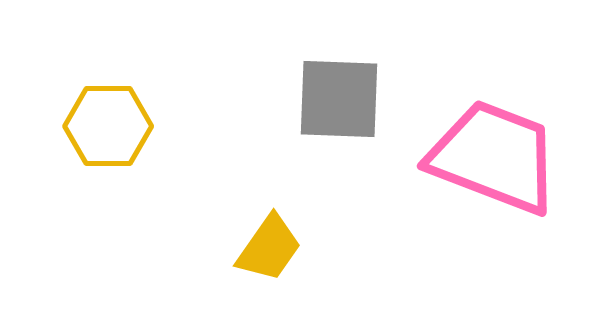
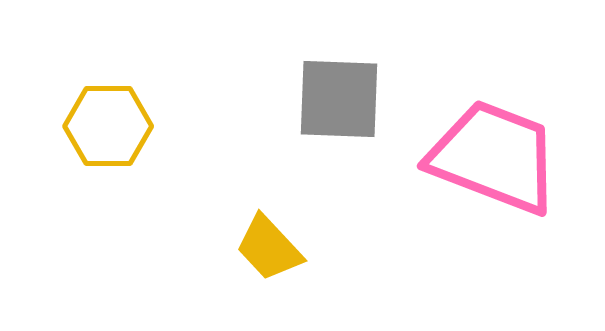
yellow trapezoid: rotated 102 degrees clockwise
